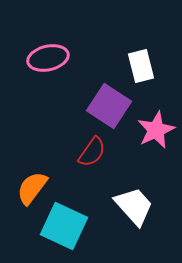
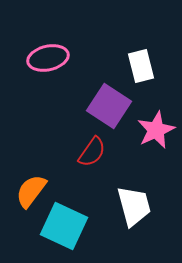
orange semicircle: moved 1 px left, 3 px down
white trapezoid: rotated 27 degrees clockwise
